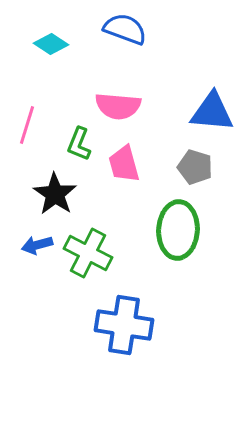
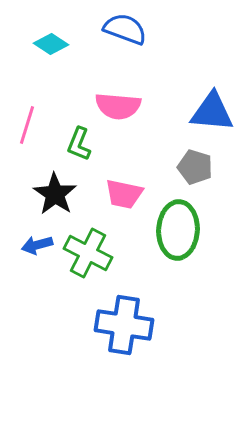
pink trapezoid: moved 30 px down; rotated 63 degrees counterclockwise
